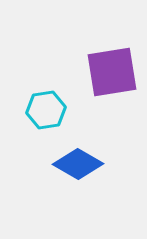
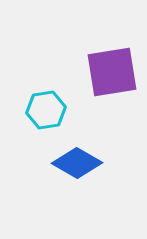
blue diamond: moved 1 px left, 1 px up
